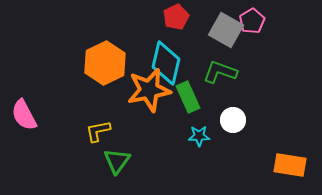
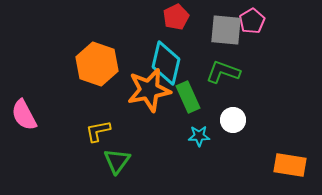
gray square: rotated 24 degrees counterclockwise
orange hexagon: moved 8 px left, 1 px down; rotated 15 degrees counterclockwise
green L-shape: moved 3 px right
